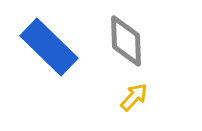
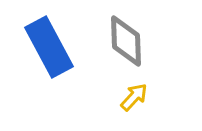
blue rectangle: rotated 18 degrees clockwise
